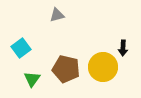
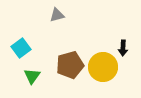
brown pentagon: moved 4 px right, 4 px up; rotated 28 degrees counterclockwise
green triangle: moved 3 px up
